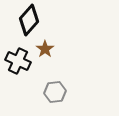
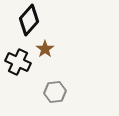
black cross: moved 1 px down
